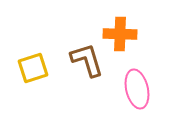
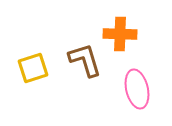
brown L-shape: moved 2 px left
